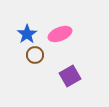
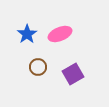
brown circle: moved 3 px right, 12 px down
purple square: moved 3 px right, 2 px up
